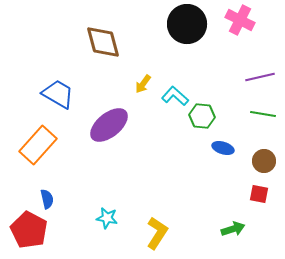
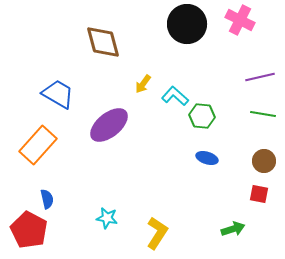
blue ellipse: moved 16 px left, 10 px down
